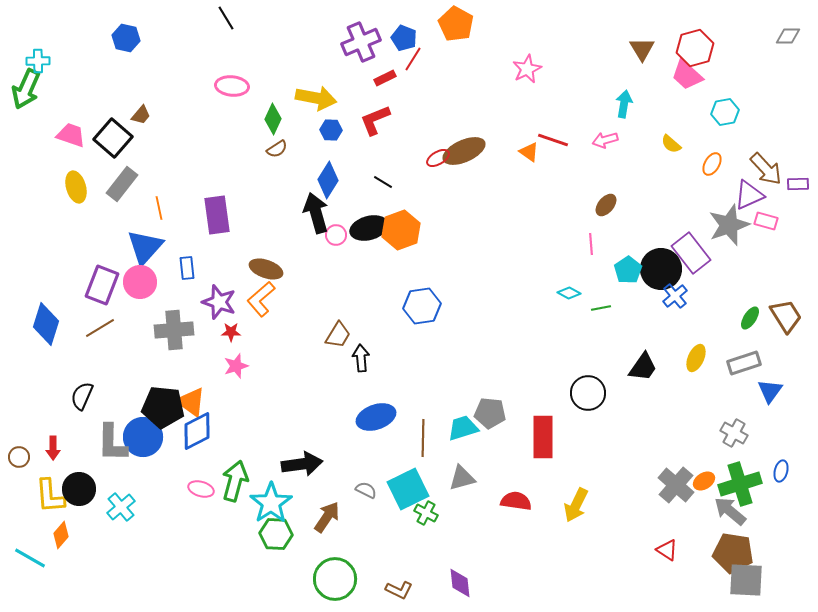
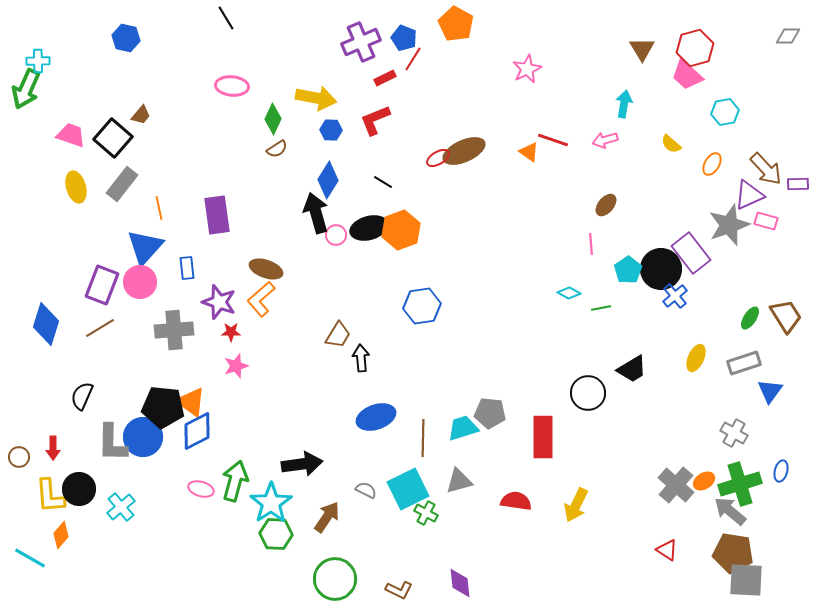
black trapezoid at (643, 367): moved 11 px left, 2 px down; rotated 24 degrees clockwise
gray triangle at (462, 478): moved 3 px left, 3 px down
